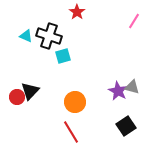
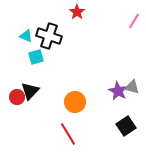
cyan square: moved 27 px left, 1 px down
red line: moved 3 px left, 2 px down
